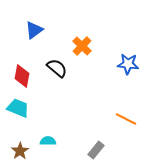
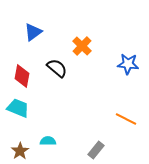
blue triangle: moved 1 px left, 2 px down
